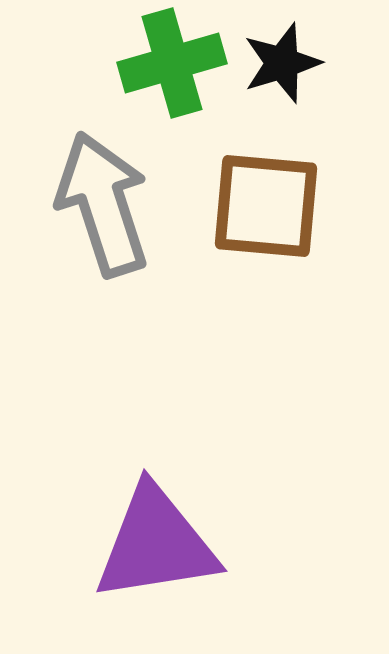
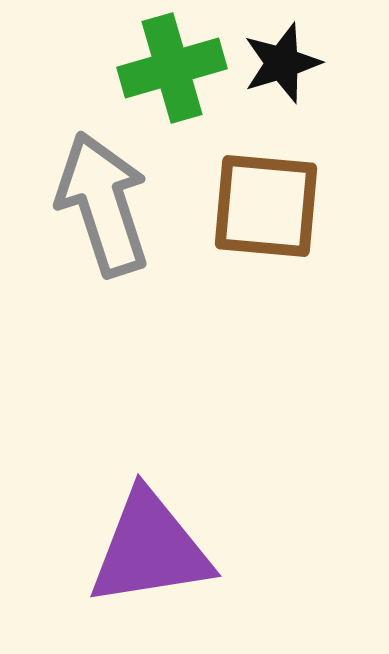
green cross: moved 5 px down
purple triangle: moved 6 px left, 5 px down
